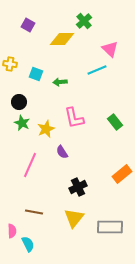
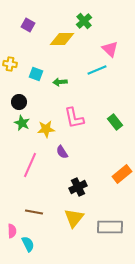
yellow star: rotated 18 degrees clockwise
